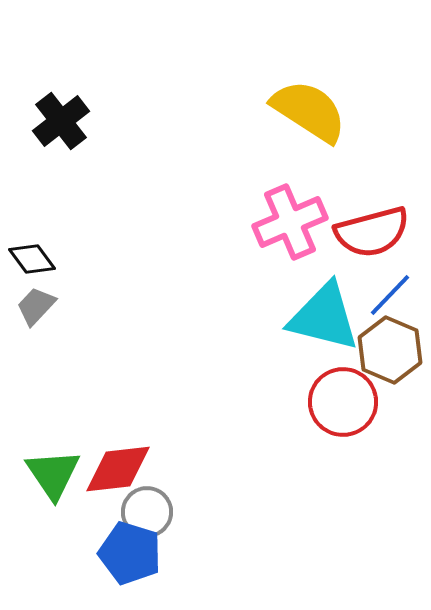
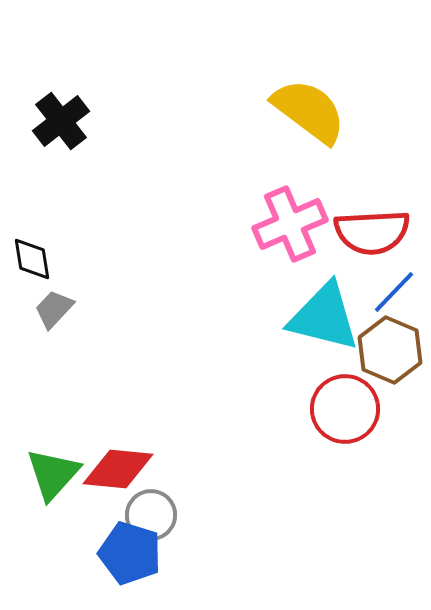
yellow semicircle: rotated 4 degrees clockwise
pink cross: moved 2 px down
red semicircle: rotated 12 degrees clockwise
black diamond: rotated 27 degrees clockwise
blue line: moved 4 px right, 3 px up
gray trapezoid: moved 18 px right, 3 px down
red circle: moved 2 px right, 7 px down
red diamond: rotated 12 degrees clockwise
green triangle: rotated 16 degrees clockwise
gray circle: moved 4 px right, 3 px down
